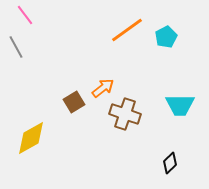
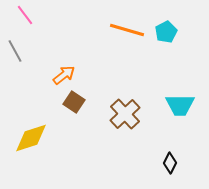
orange line: rotated 52 degrees clockwise
cyan pentagon: moved 5 px up
gray line: moved 1 px left, 4 px down
orange arrow: moved 39 px left, 13 px up
brown square: rotated 25 degrees counterclockwise
brown cross: rotated 28 degrees clockwise
yellow diamond: rotated 12 degrees clockwise
black diamond: rotated 20 degrees counterclockwise
